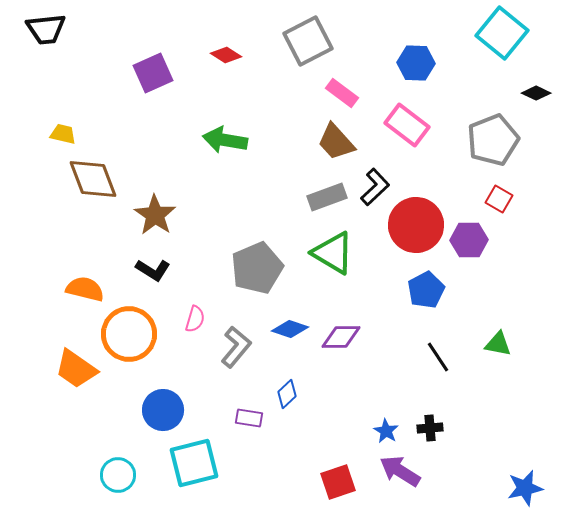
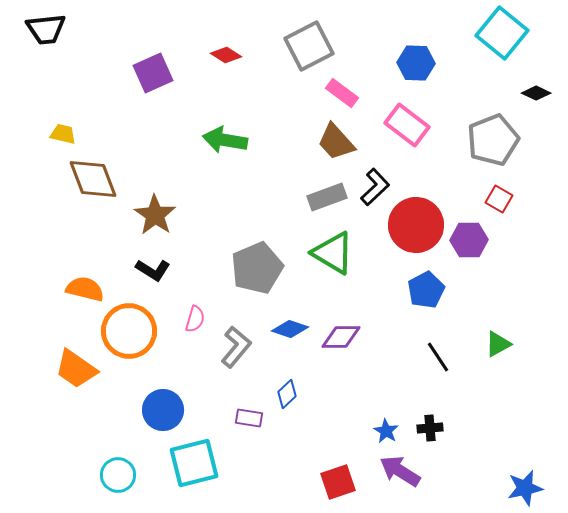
gray square at (308, 41): moved 1 px right, 5 px down
orange circle at (129, 334): moved 3 px up
green triangle at (498, 344): rotated 40 degrees counterclockwise
